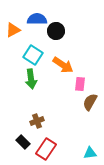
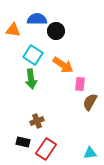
orange triangle: rotated 35 degrees clockwise
black rectangle: rotated 32 degrees counterclockwise
